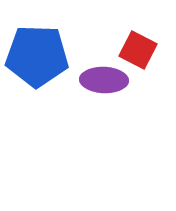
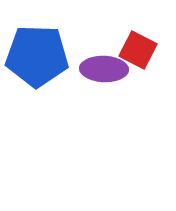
purple ellipse: moved 11 px up
